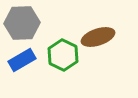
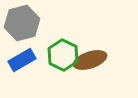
gray hexagon: rotated 12 degrees counterclockwise
brown ellipse: moved 8 px left, 23 px down
